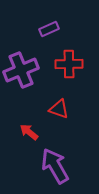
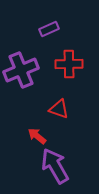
red arrow: moved 8 px right, 4 px down
